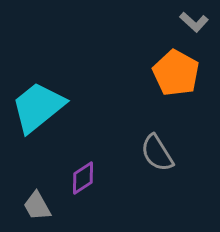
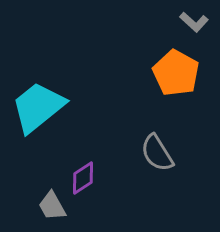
gray trapezoid: moved 15 px right
